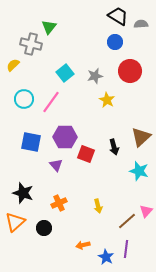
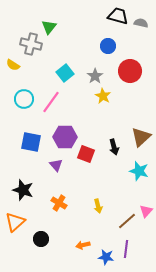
black trapezoid: rotated 15 degrees counterclockwise
gray semicircle: moved 1 px up; rotated 16 degrees clockwise
blue circle: moved 7 px left, 4 px down
yellow semicircle: rotated 104 degrees counterclockwise
gray star: rotated 21 degrees counterclockwise
yellow star: moved 4 px left, 4 px up
black star: moved 3 px up
orange cross: rotated 35 degrees counterclockwise
black circle: moved 3 px left, 11 px down
blue star: rotated 21 degrees counterclockwise
